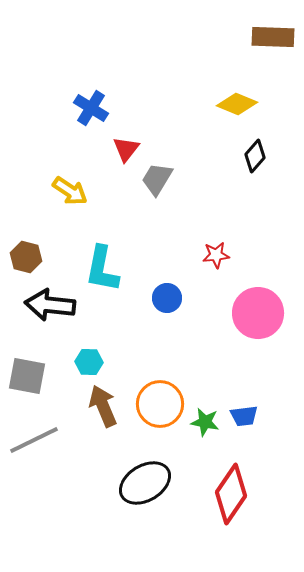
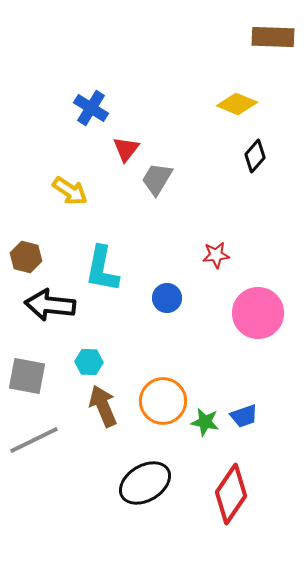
orange circle: moved 3 px right, 3 px up
blue trapezoid: rotated 12 degrees counterclockwise
